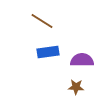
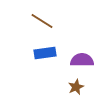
blue rectangle: moved 3 px left, 1 px down
brown star: rotated 28 degrees counterclockwise
